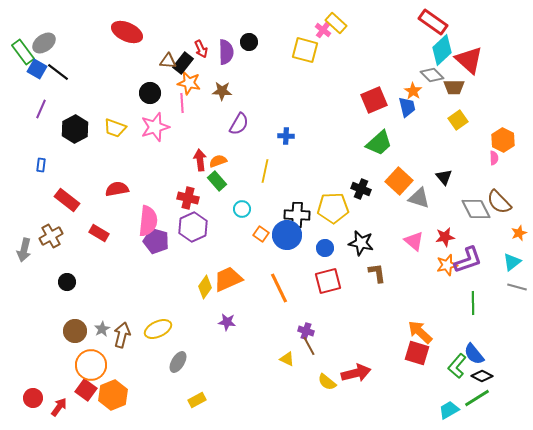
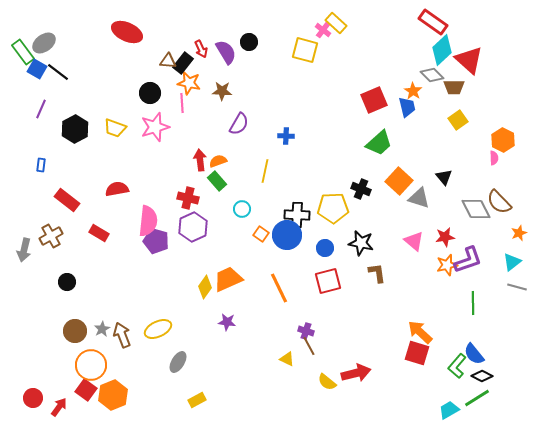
purple semicircle at (226, 52): rotated 30 degrees counterclockwise
brown arrow at (122, 335): rotated 35 degrees counterclockwise
